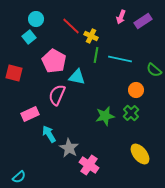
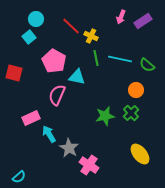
green line: moved 3 px down; rotated 21 degrees counterclockwise
green semicircle: moved 7 px left, 5 px up
pink rectangle: moved 1 px right, 4 px down
